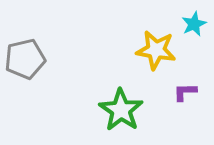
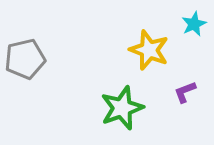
yellow star: moved 7 px left; rotated 12 degrees clockwise
purple L-shape: rotated 20 degrees counterclockwise
green star: moved 1 px right, 2 px up; rotated 18 degrees clockwise
